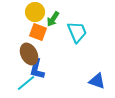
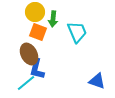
green arrow: rotated 28 degrees counterclockwise
